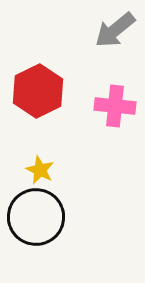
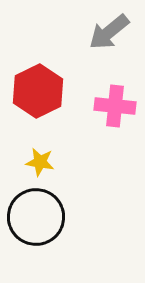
gray arrow: moved 6 px left, 2 px down
yellow star: moved 8 px up; rotated 16 degrees counterclockwise
